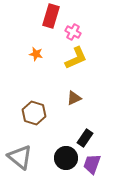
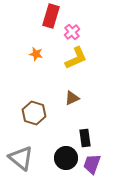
pink cross: moved 1 px left; rotated 21 degrees clockwise
brown triangle: moved 2 px left
black rectangle: rotated 42 degrees counterclockwise
gray triangle: moved 1 px right, 1 px down
